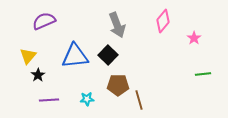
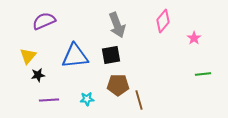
black square: moved 3 px right; rotated 36 degrees clockwise
black star: rotated 24 degrees clockwise
